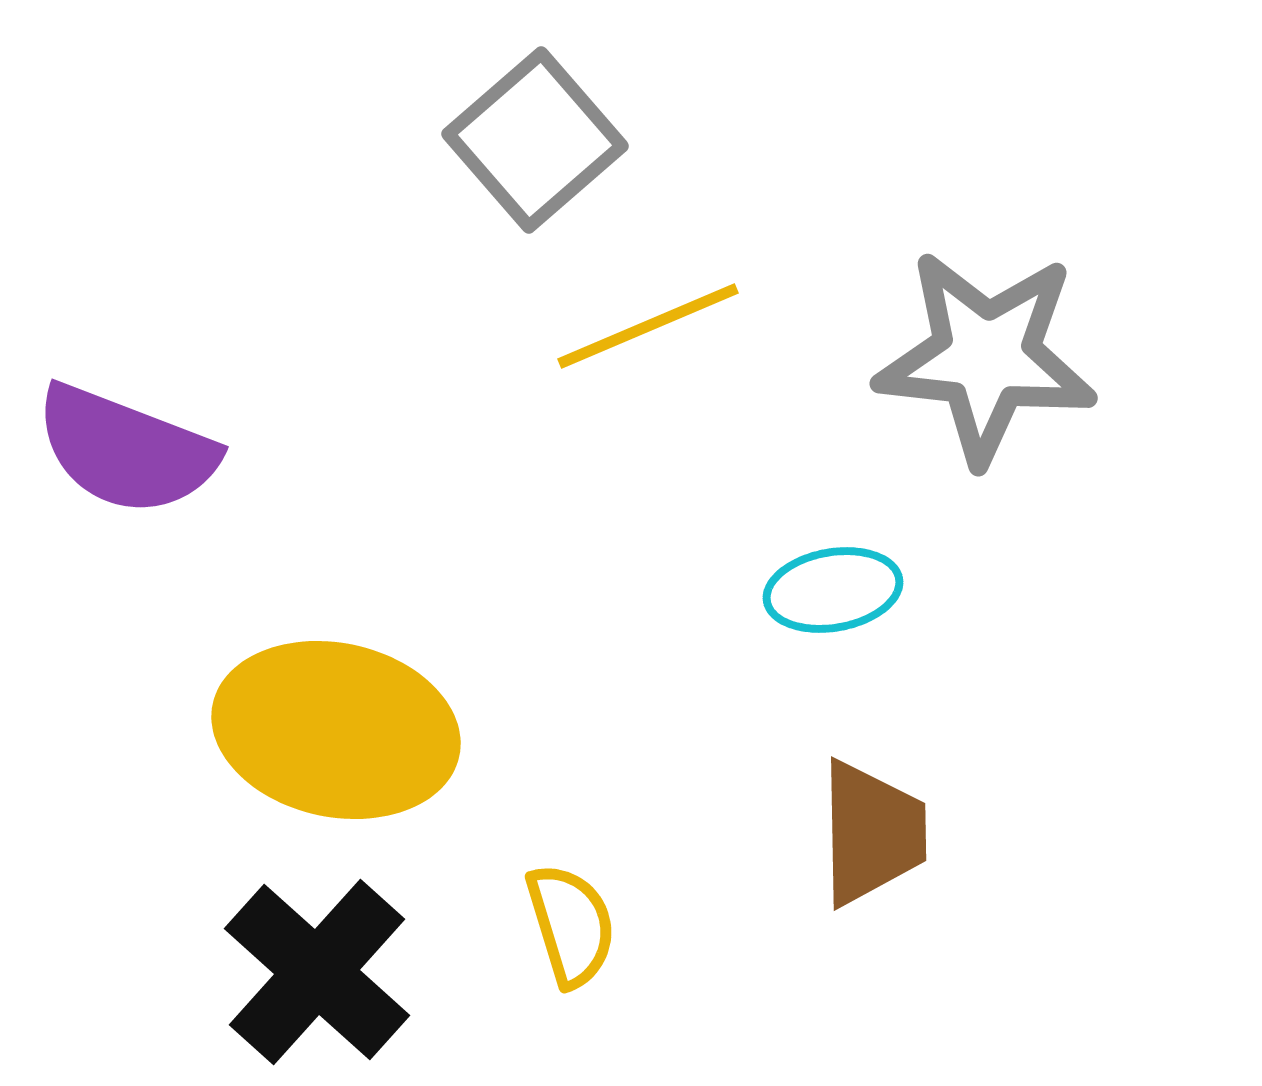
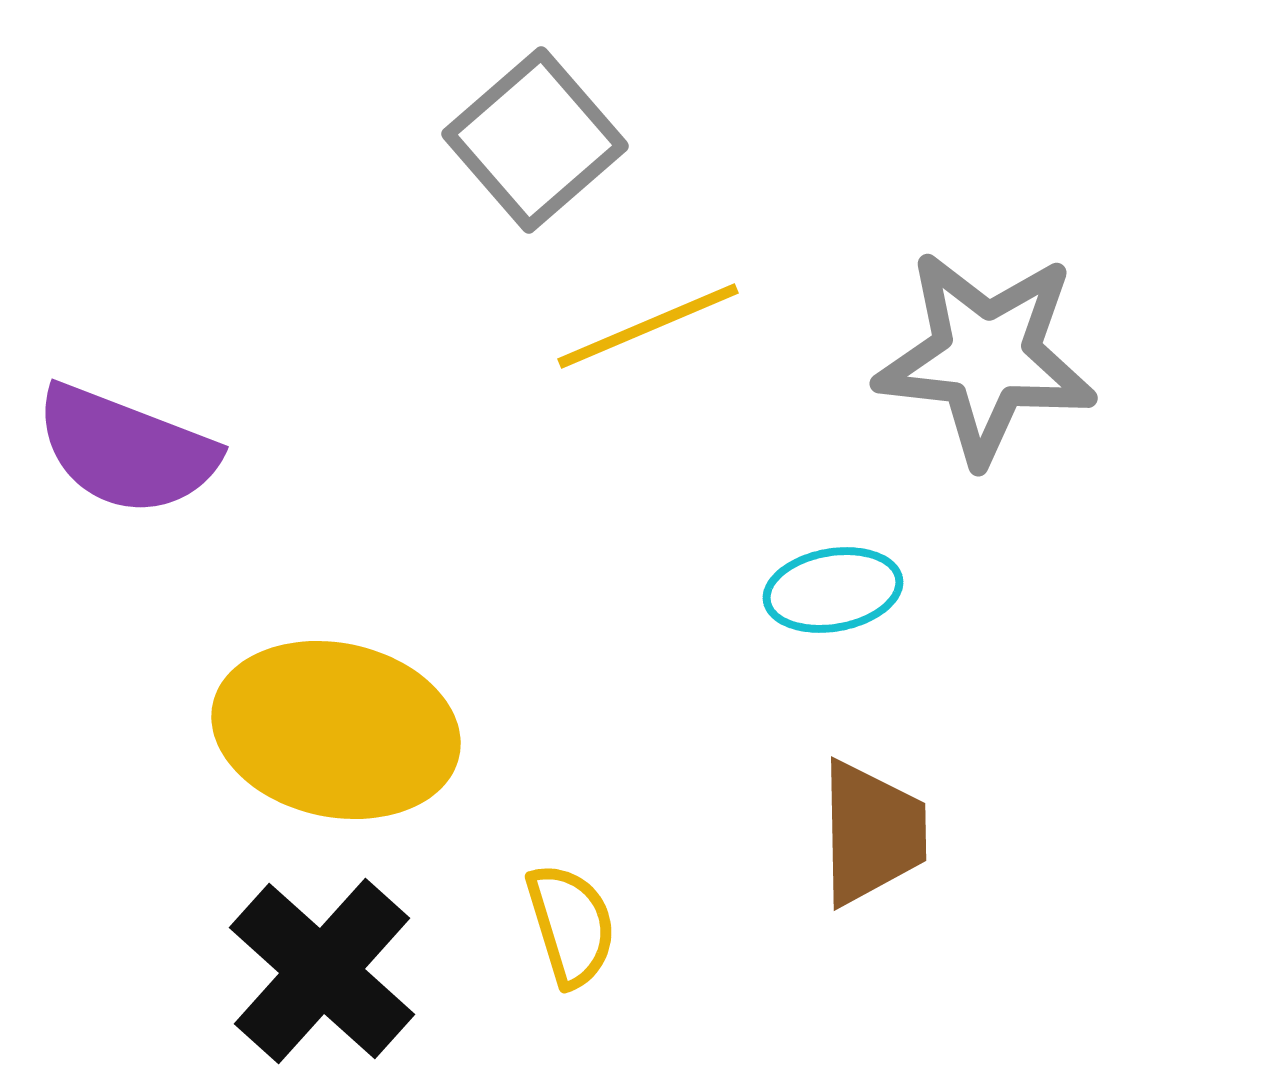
black cross: moved 5 px right, 1 px up
